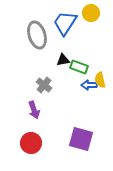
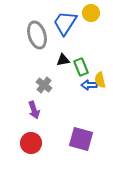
green rectangle: moved 2 px right; rotated 48 degrees clockwise
